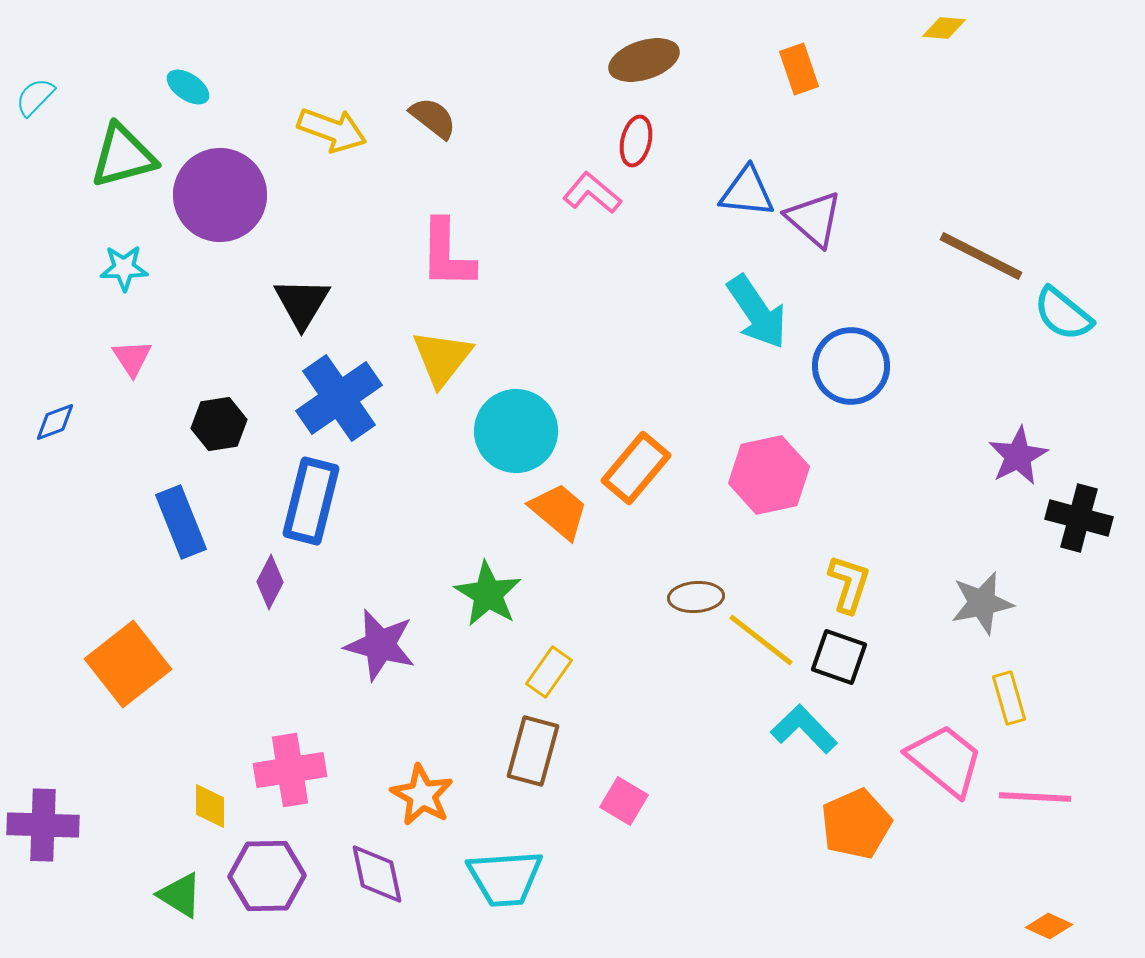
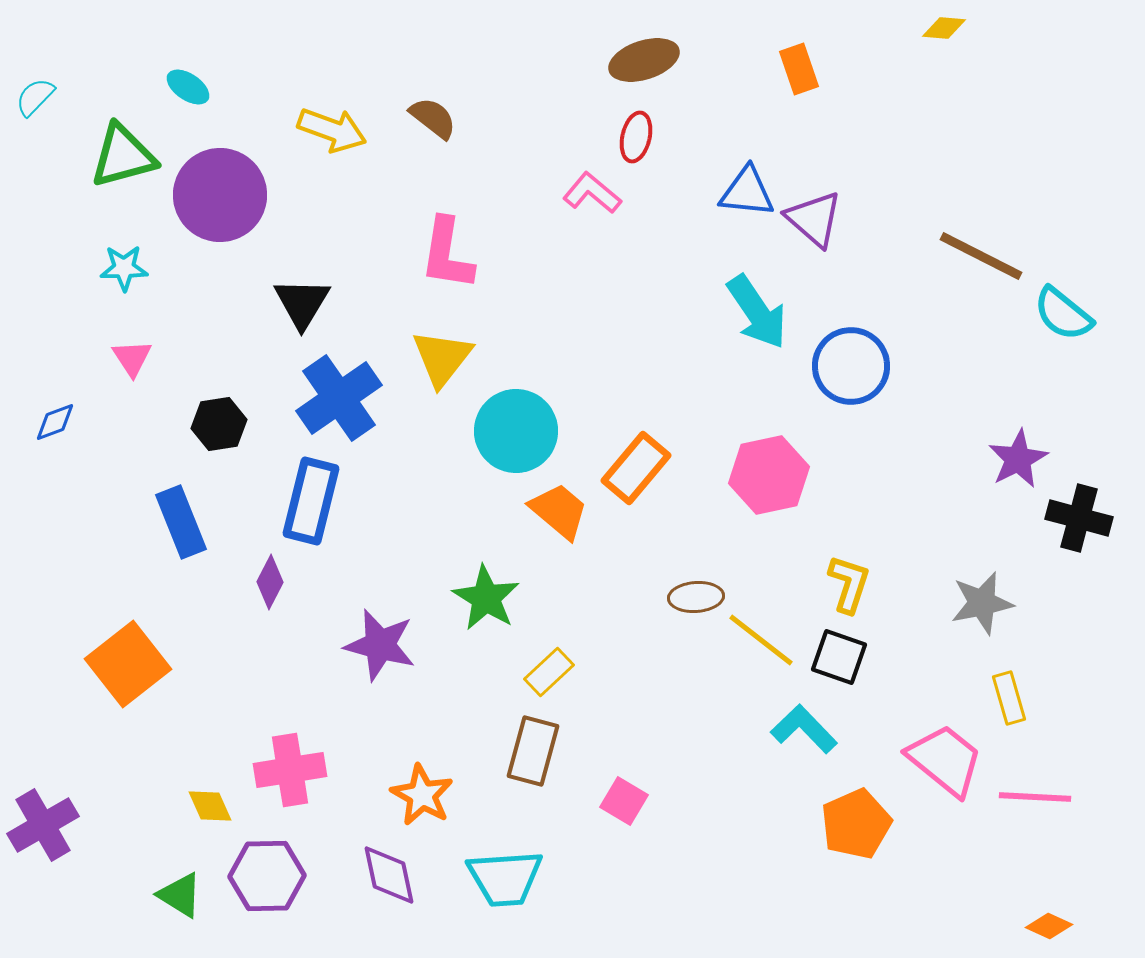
red ellipse at (636, 141): moved 4 px up
pink L-shape at (447, 254): rotated 8 degrees clockwise
purple star at (1018, 456): moved 3 px down
green star at (488, 594): moved 2 px left, 4 px down
yellow rectangle at (549, 672): rotated 12 degrees clockwise
yellow diamond at (210, 806): rotated 24 degrees counterclockwise
purple cross at (43, 825): rotated 32 degrees counterclockwise
purple diamond at (377, 874): moved 12 px right, 1 px down
